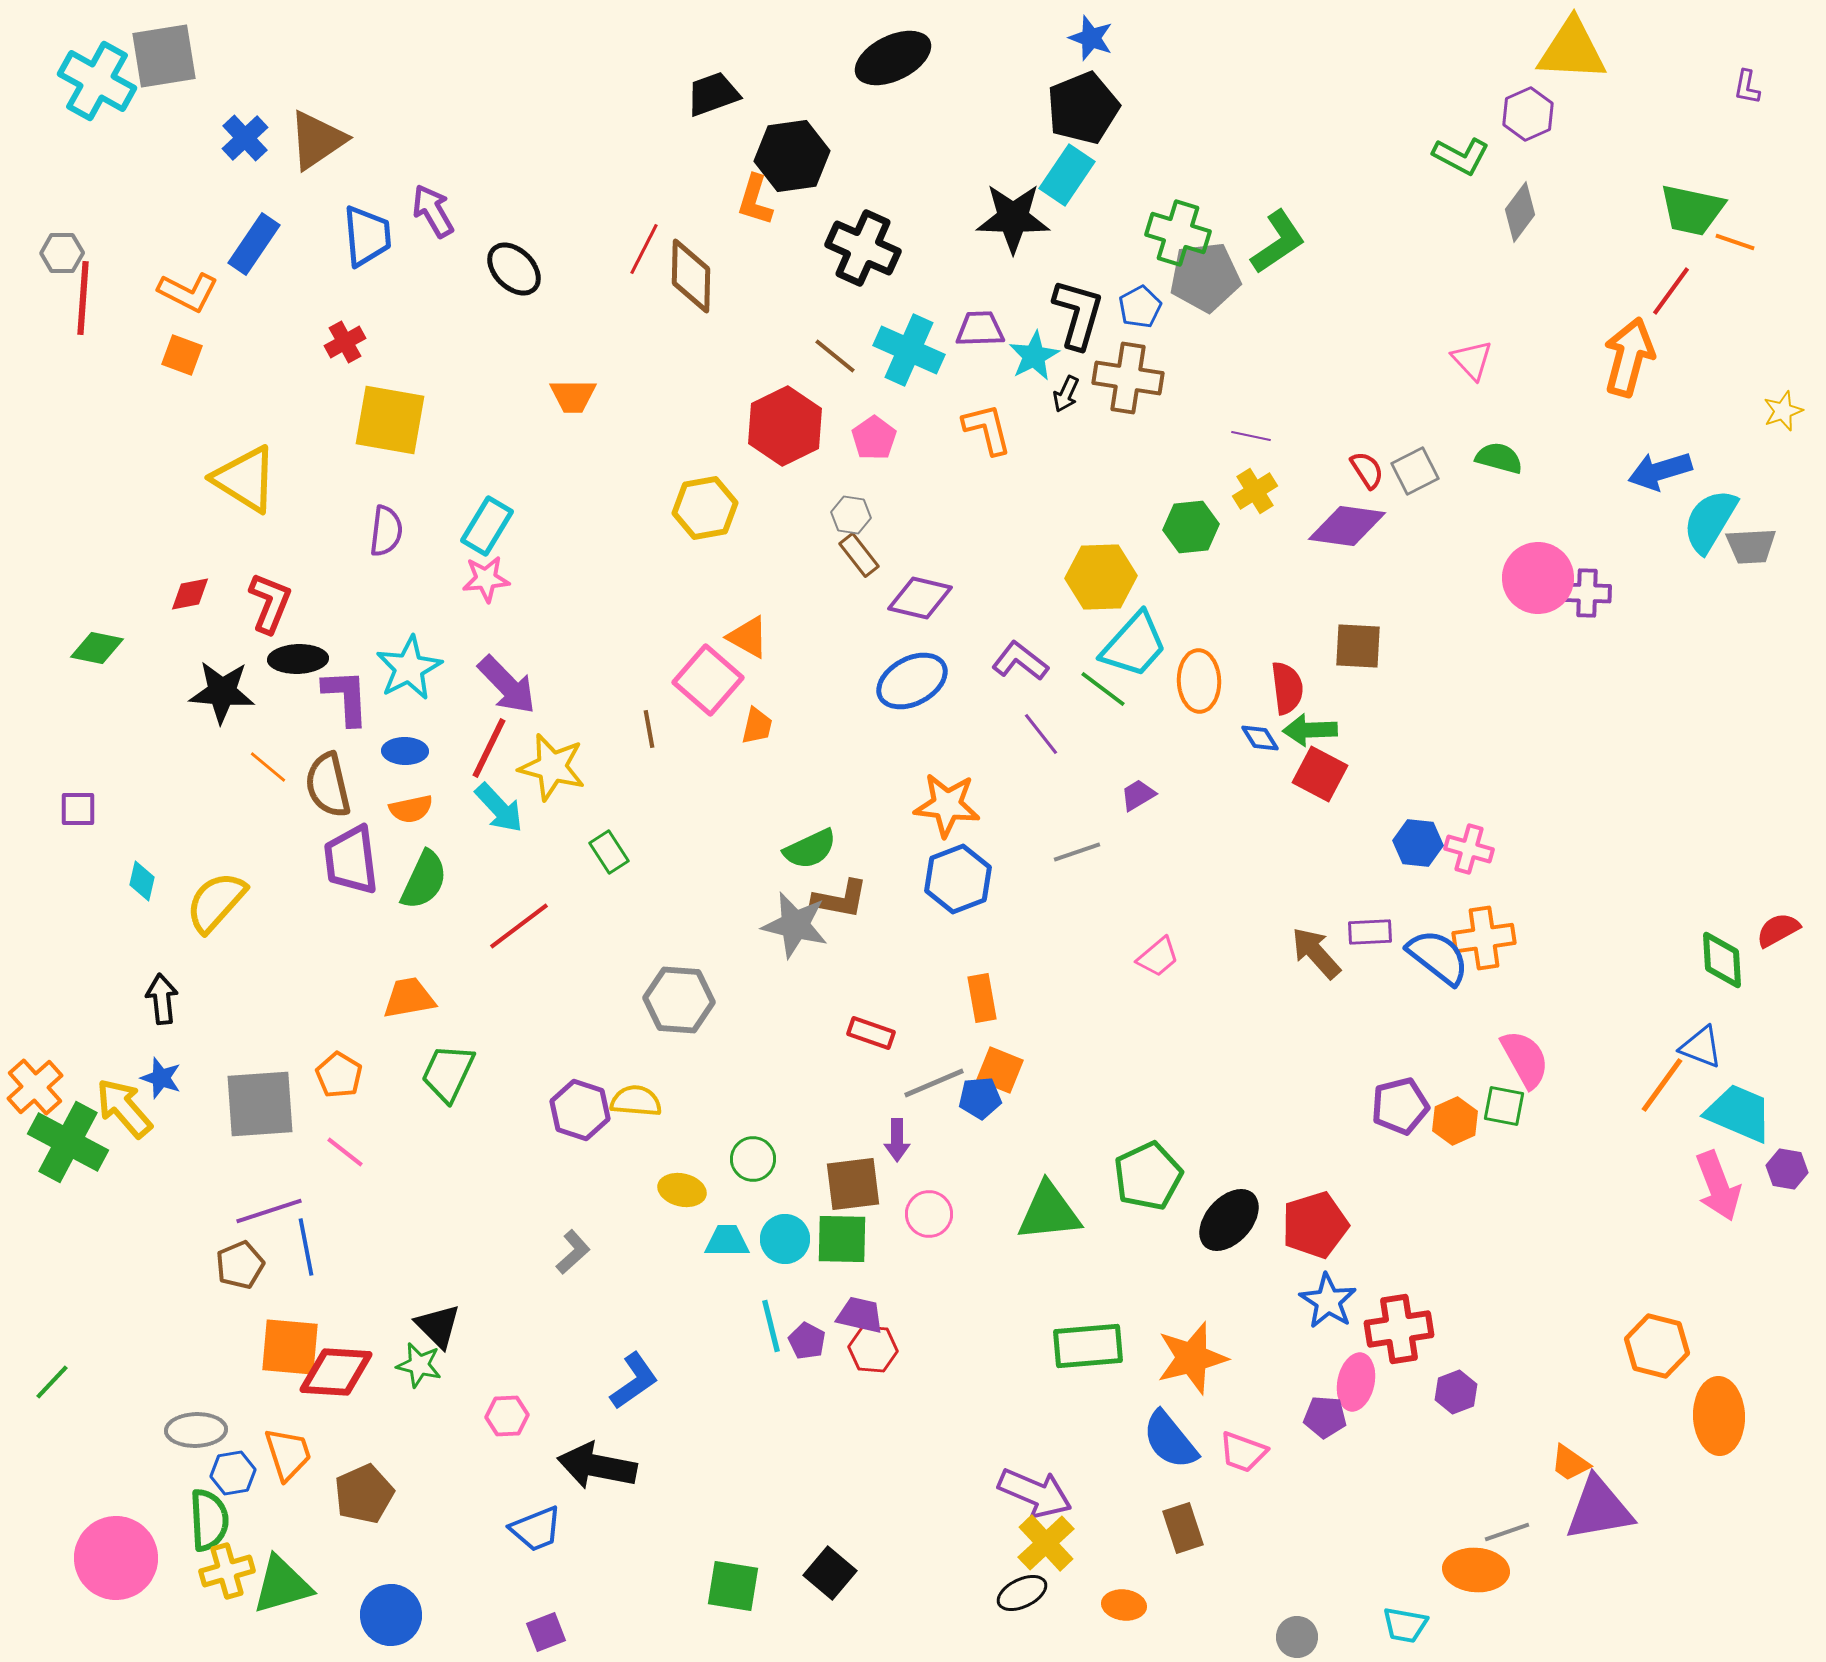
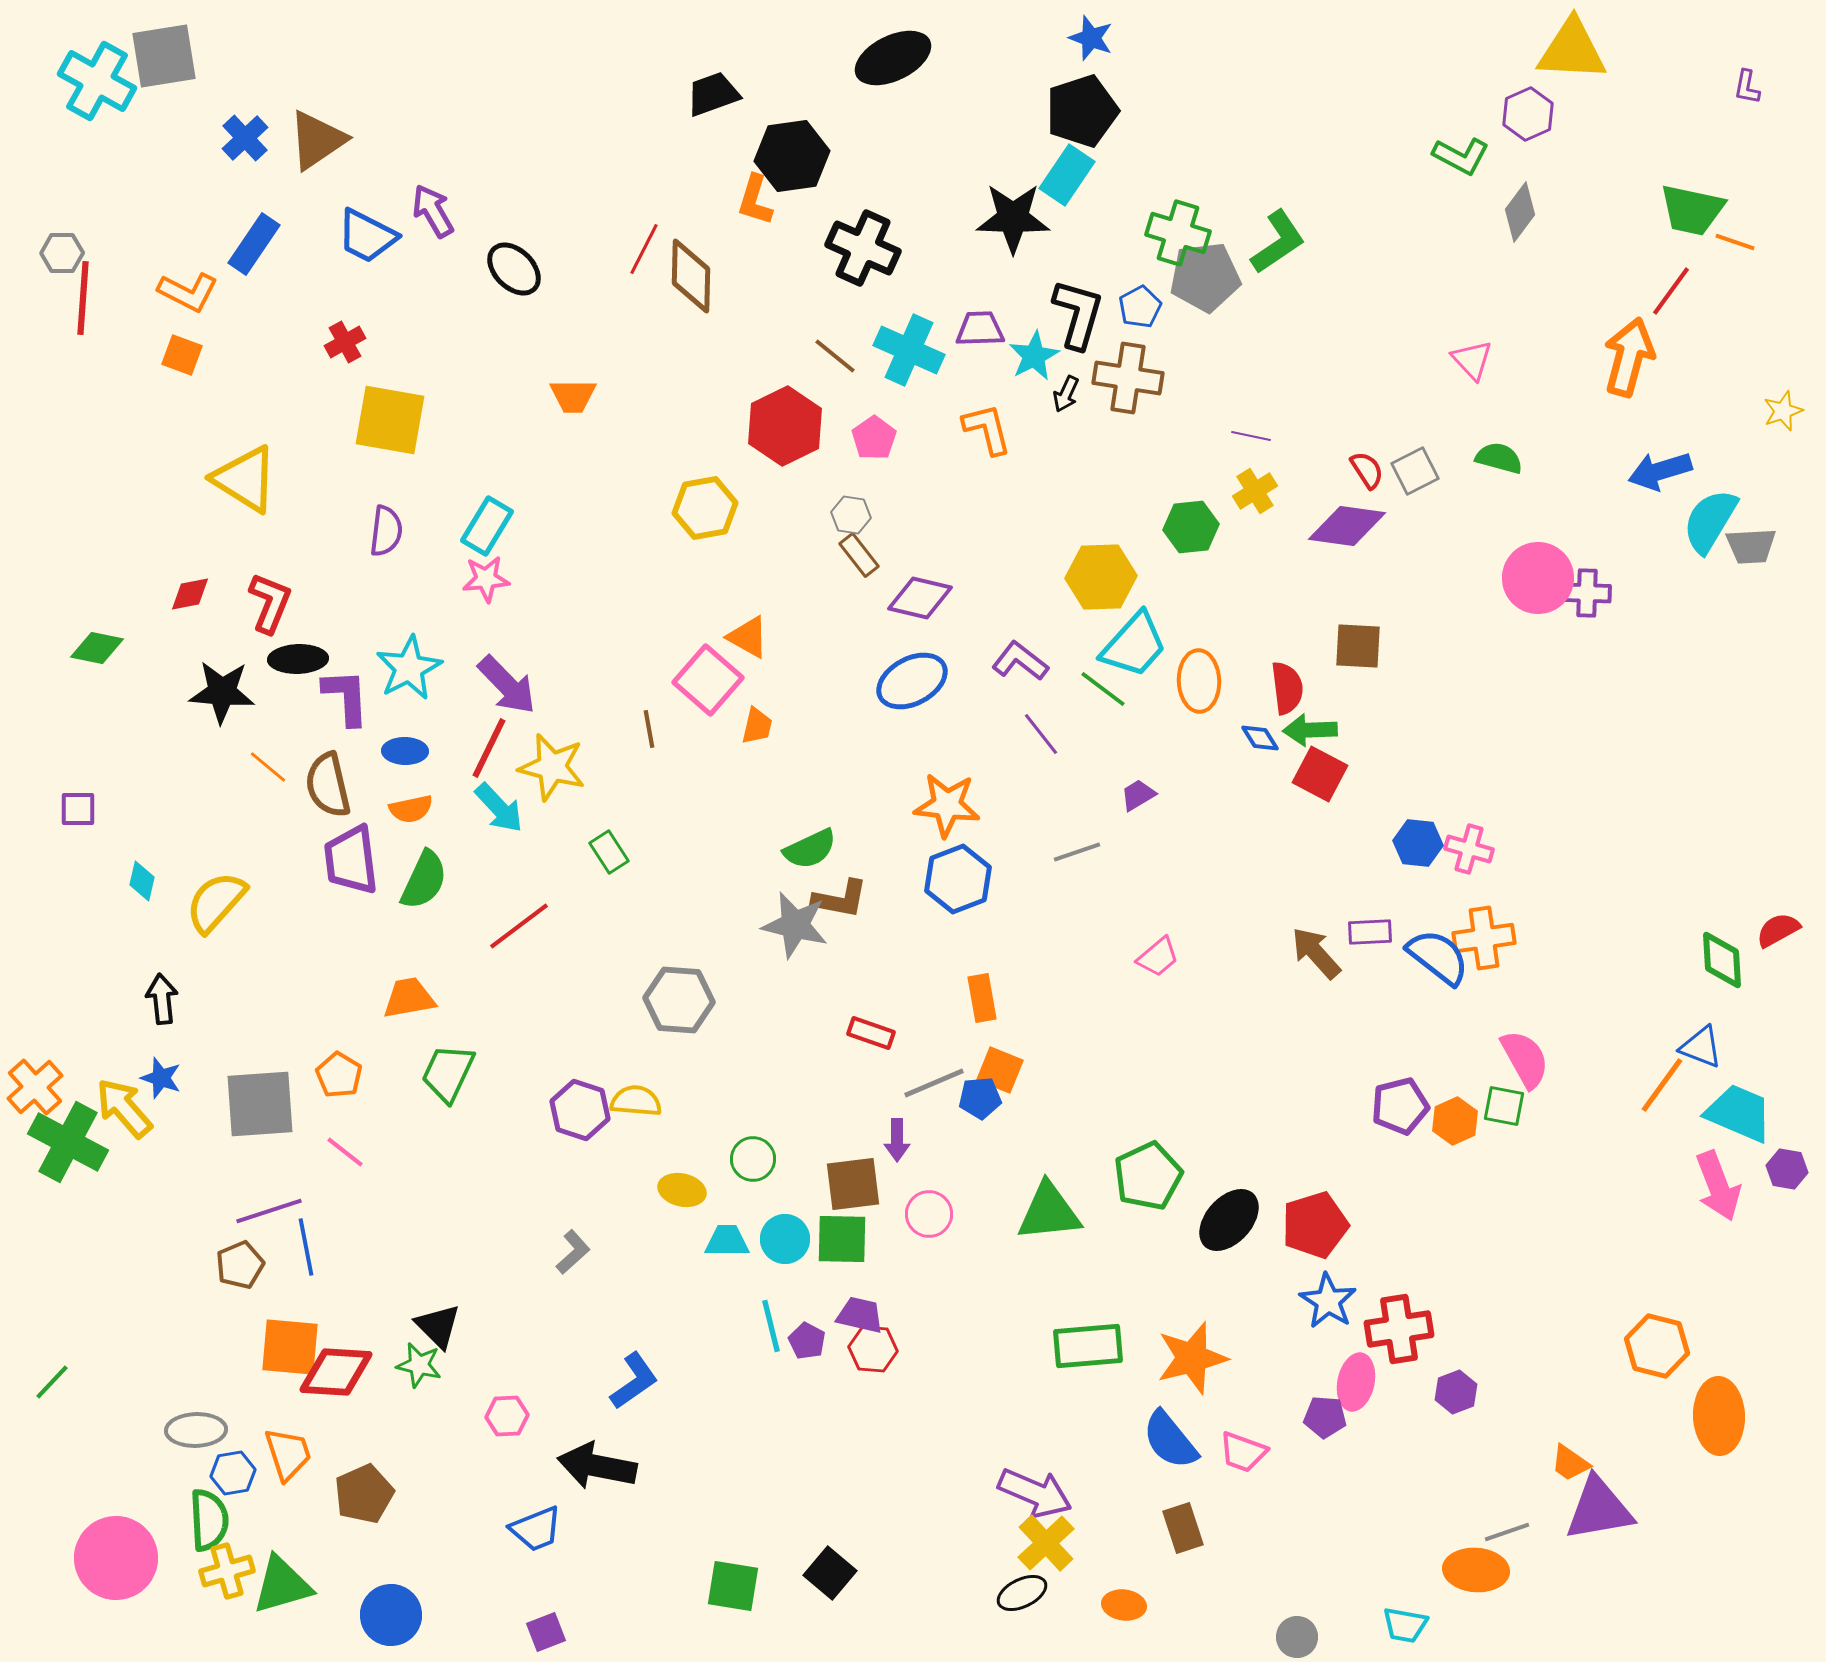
black pentagon at (1083, 108): moved 1 px left, 3 px down; rotated 4 degrees clockwise
blue trapezoid at (367, 236): rotated 122 degrees clockwise
